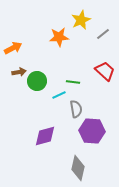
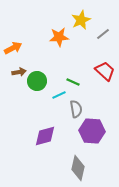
green line: rotated 16 degrees clockwise
